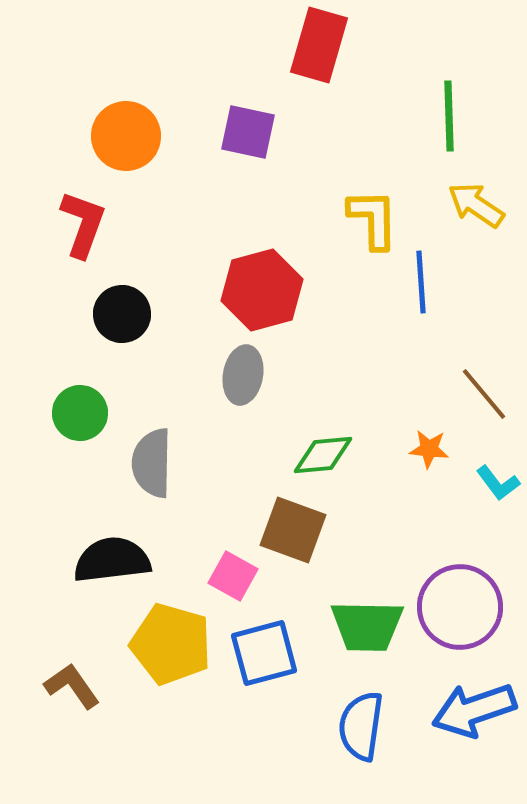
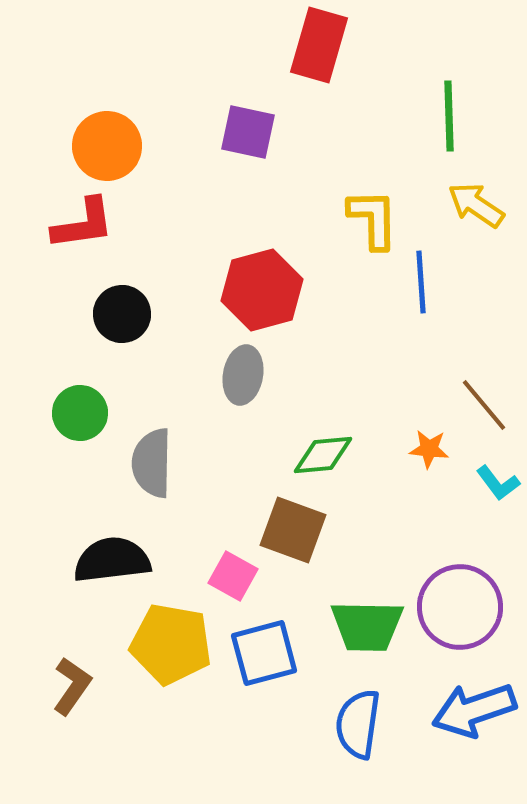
orange circle: moved 19 px left, 10 px down
red L-shape: rotated 62 degrees clockwise
brown line: moved 11 px down
yellow pentagon: rotated 6 degrees counterclockwise
brown L-shape: rotated 70 degrees clockwise
blue semicircle: moved 3 px left, 2 px up
